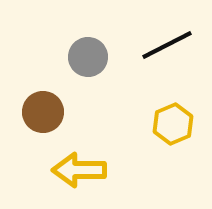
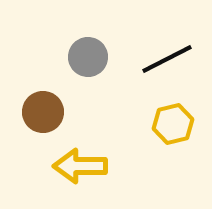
black line: moved 14 px down
yellow hexagon: rotated 9 degrees clockwise
yellow arrow: moved 1 px right, 4 px up
